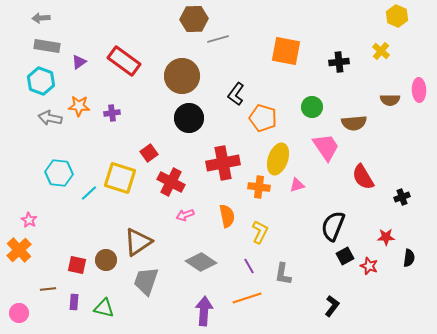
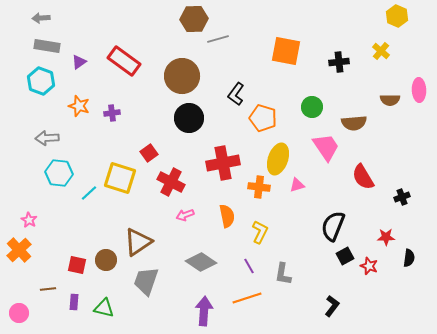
orange star at (79, 106): rotated 15 degrees clockwise
gray arrow at (50, 118): moved 3 px left, 20 px down; rotated 15 degrees counterclockwise
